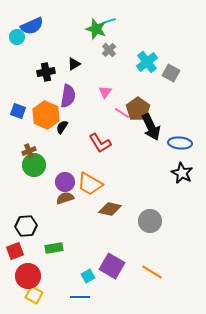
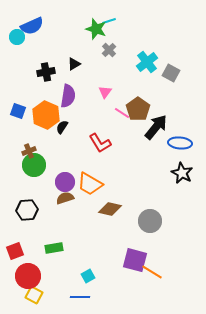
black arrow: moved 5 px right; rotated 116 degrees counterclockwise
black hexagon: moved 1 px right, 16 px up
purple square: moved 23 px right, 6 px up; rotated 15 degrees counterclockwise
